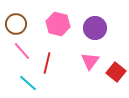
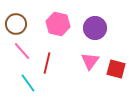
red square: moved 3 px up; rotated 24 degrees counterclockwise
cyan line: rotated 12 degrees clockwise
